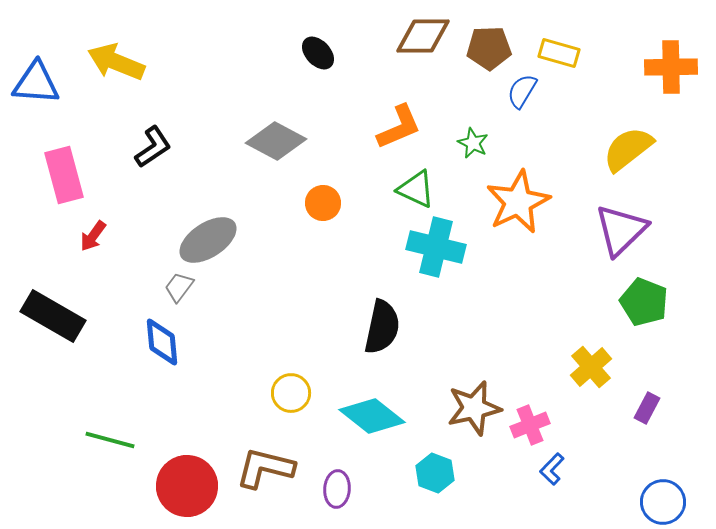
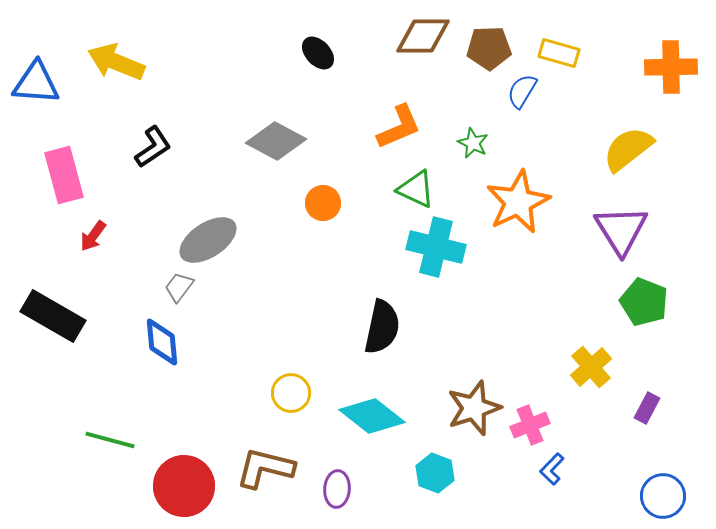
purple triangle: rotated 18 degrees counterclockwise
brown star: rotated 6 degrees counterclockwise
red circle: moved 3 px left
blue circle: moved 6 px up
